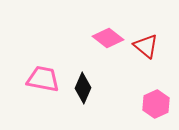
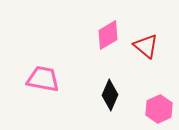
pink diamond: moved 3 px up; rotated 68 degrees counterclockwise
black diamond: moved 27 px right, 7 px down
pink hexagon: moved 3 px right, 5 px down
